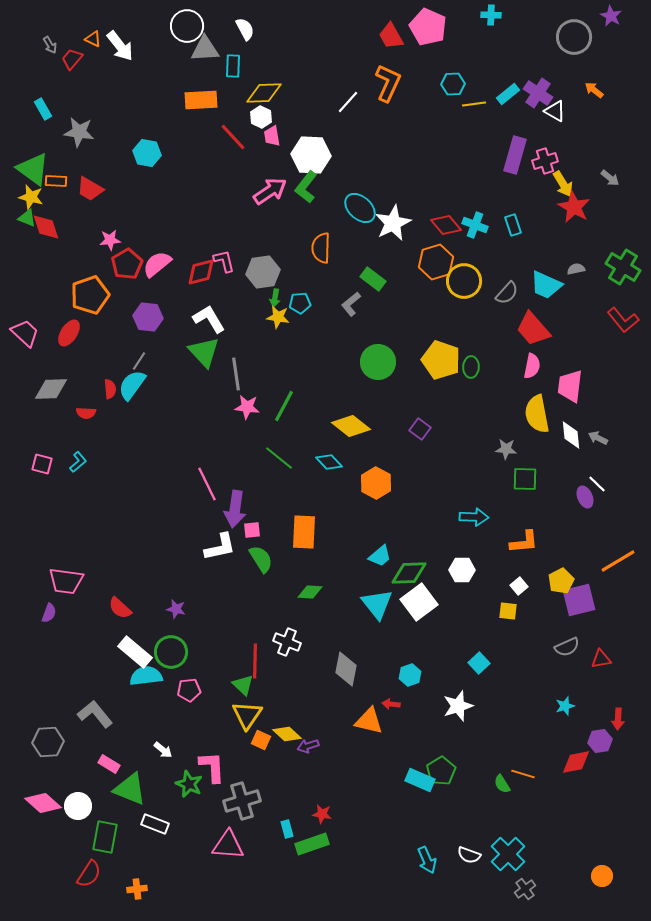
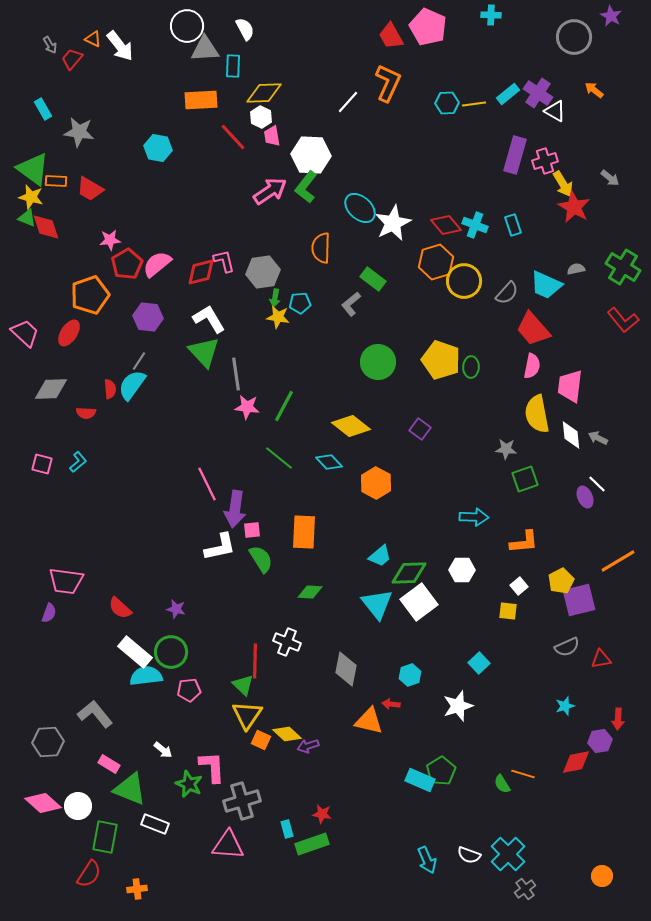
cyan hexagon at (453, 84): moved 6 px left, 19 px down
cyan hexagon at (147, 153): moved 11 px right, 5 px up
green square at (525, 479): rotated 20 degrees counterclockwise
